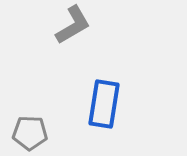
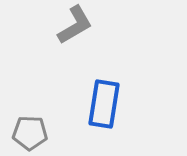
gray L-shape: moved 2 px right
